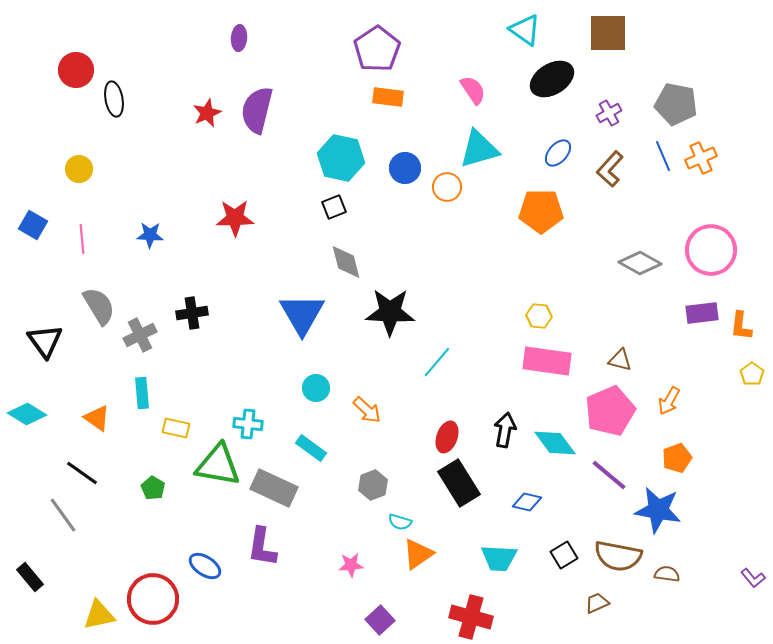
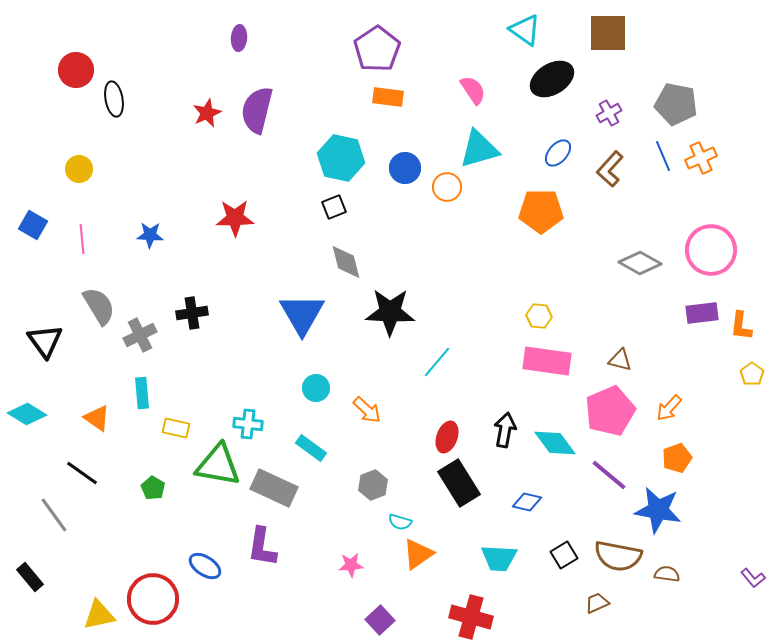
orange arrow at (669, 401): moved 7 px down; rotated 12 degrees clockwise
gray line at (63, 515): moved 9 px left
